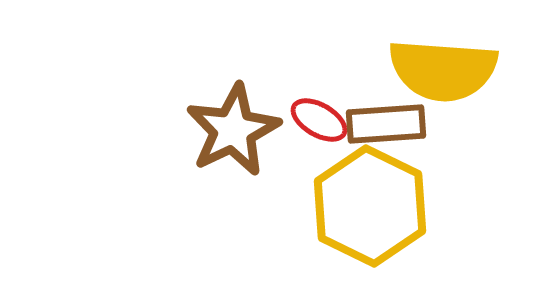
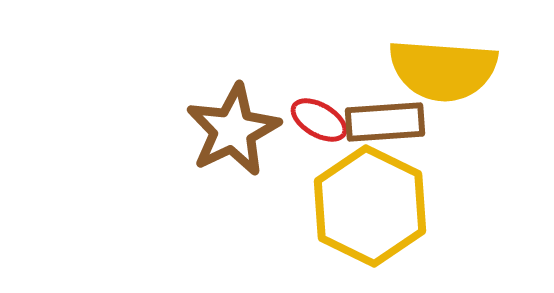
brown rectangle: moved 1 px left, 2 px up
